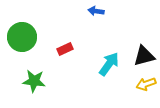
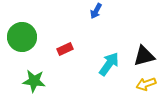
blue arrow: rotated 70 degrees counterclockwise
